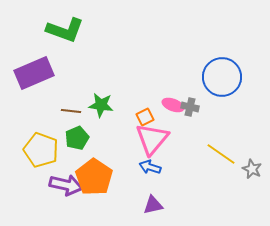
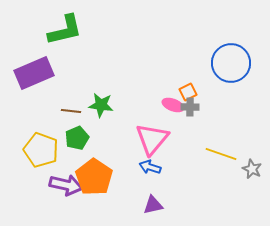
green L-shape: rotated 33 degrees counterclockwise
blue circle: moved 9 px right, 14 px up
gray cross: rotated 12 degrees counterclockwise
orange square: moved 43 px right, 25 px up
yellow line: rotated 16 degrees counterclockwise
